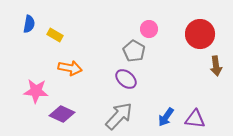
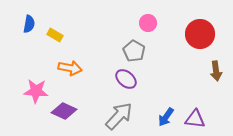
pink circle: moved 1 px left, 6 px up
brown arrow: moved 5 px down
purple diamond: moved 2 px right, 3 px up
